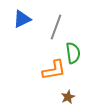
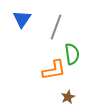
blue triangle: rotated 30 degrees counterclockwise
green semicircle: moved 1 px left, 1 px down
